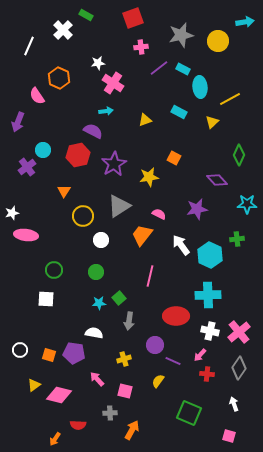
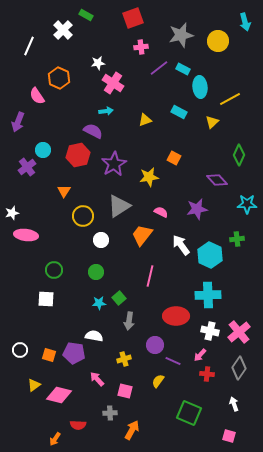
cyan arrow at (245, 22): rotated 84 degrees clockwise
pink semicircle at (159, 214): moved 2 px right, 2 px up
white semicircle at (94, 333): moved 3 px down
